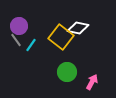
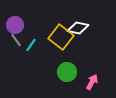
purple circle: moved 4 px left, 1 px up
